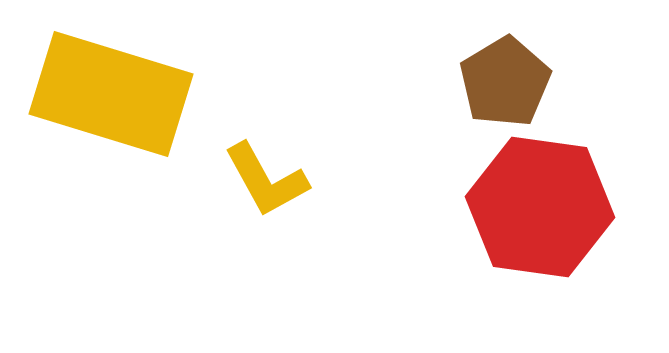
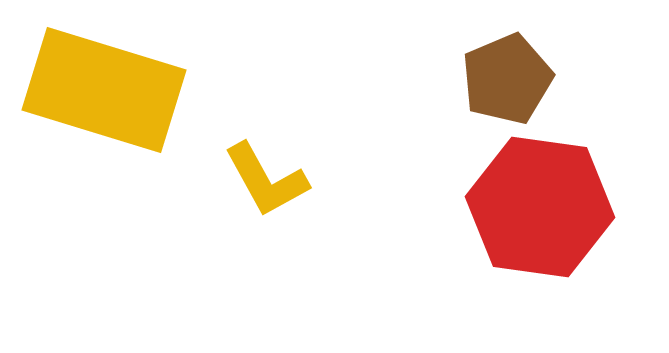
brown pentagon: moved 2 px right, 3 px up; rotated 8 degrees clockwise
yellow rectangle: moved 7 px left, 4 px up
